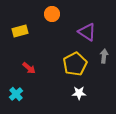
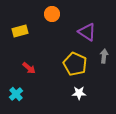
yellow pentagon: rotated 20 degrees counterclockwise
